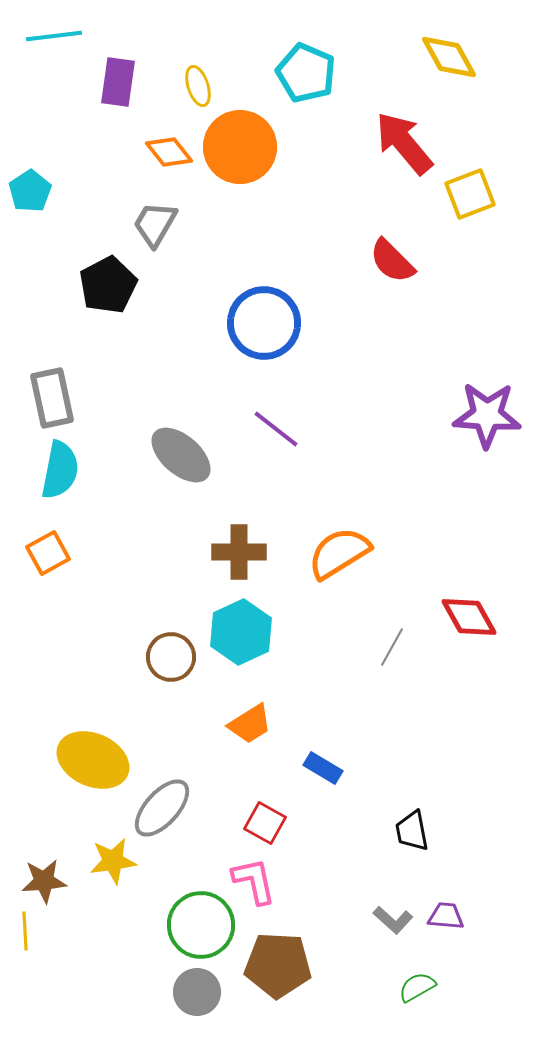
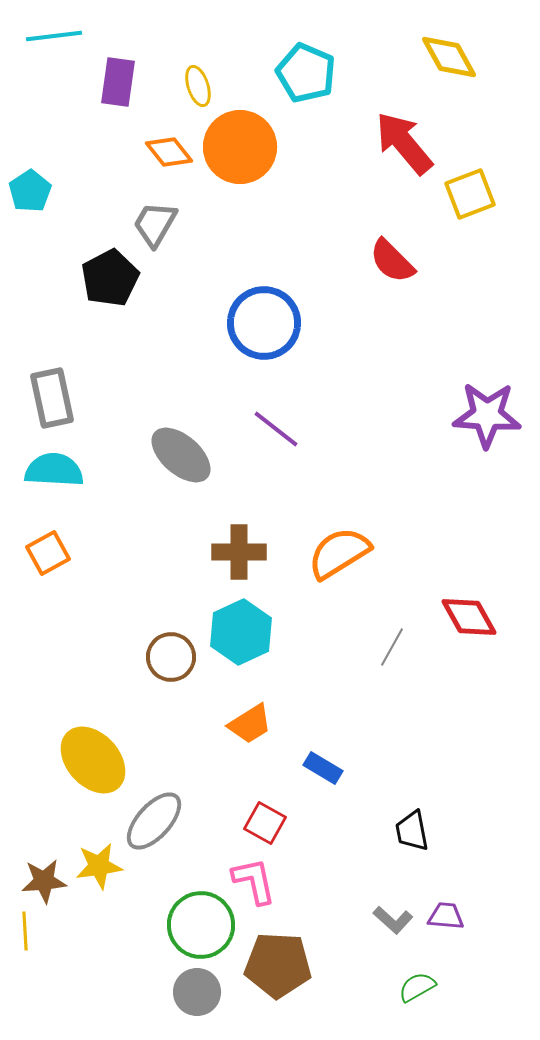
black pentagon at (108, 285): moved 2 px right, 7 px up
cyan semicircle at (60, 470): moved 6 px left; rotated 98 degrees counterclockwise
yellow ellipse at (93, 760): rotated 24 degrees clockwise
gray ellipse at (162, 808): moved 8 px left, 13 px down
yellow star at (113, 861): moved 14 px left, 5 px down
